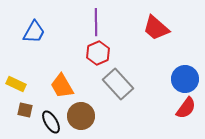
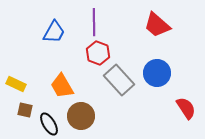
purple line: moved 2 px left
red trapezoid: moved 1 px right, 3 px up
blue trapezoid: moved 20 px right
red hexagon: rotated 15 degrees counterclockwise
blue circle: moved 28 px left, 6 px up
gray rectangle: moved 1 px right, 4 px up
red semicircle: rotated 70 degrees counterclockwise
black ellipse: moved 2 px left, 2 px down
